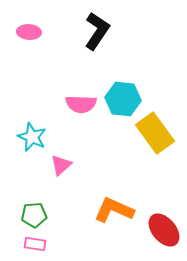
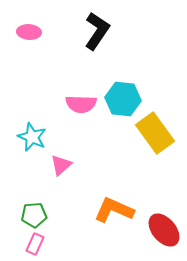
pink rectangle: rotated 75 degrees counterclockwise
